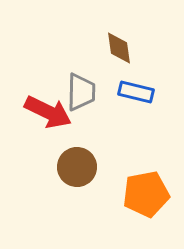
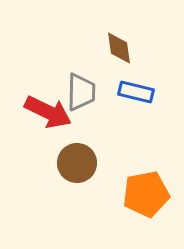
brown circle: moved 4 px up
